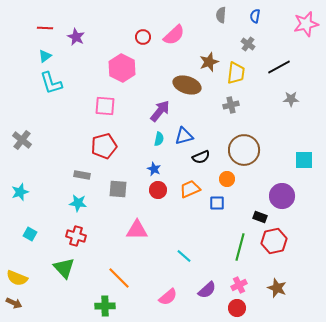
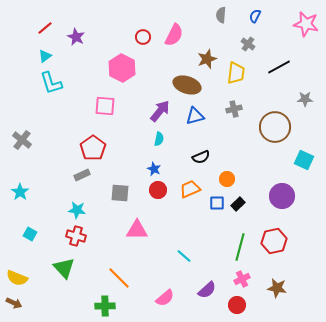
blue semicircle at (255, 16): rotated 16 degrees clockwise
pink star at (306, 24): rotated 25 degrees clockwise
red line at (45, 28): rotated 42 degrees counterclockwise
pink semicircle at (174, 35): rotated 20 degrees counterclockwise
brown star at (209, 62): moved 2 px left, 3 px up
gray star at (291, 99): moved 14 px right
gray cross at (231, 105): moved 3 px right, 4 px down
blue triangle at (184, 136): moved 11 px right, 20 px up
red pentagon at (104, 146): moved 11 px left, 2 px down; rotated 20 degrees counterclockwise
brown circle at (244, 150): moved 31 px right, 23 px up
cyan square at (304, 160): rotated 24 degrees clockwise
gray rectangle at (82, 175): rotated 35 degrees counterclockwise
gray square at (118, 189): moved 2 px right, 4 px down
cyan star at (20, 192): rotated 18 degrees counterclockwise
cyan star at (78, 203): moved 1 px left, 7 px down
black rectangle at (260, 217): moved 22 px left, 13 px up; rotated 64 degrees counterclockwise
pink cross at (239, 285): moved 3 px right, 6 px up
brown star at (277, 288): rotated 12 degrees counterclockwise
pink semicircle at (168, 297): moved 3 px left, 1 px down
red circle at (237, 308): moved 3 px up
